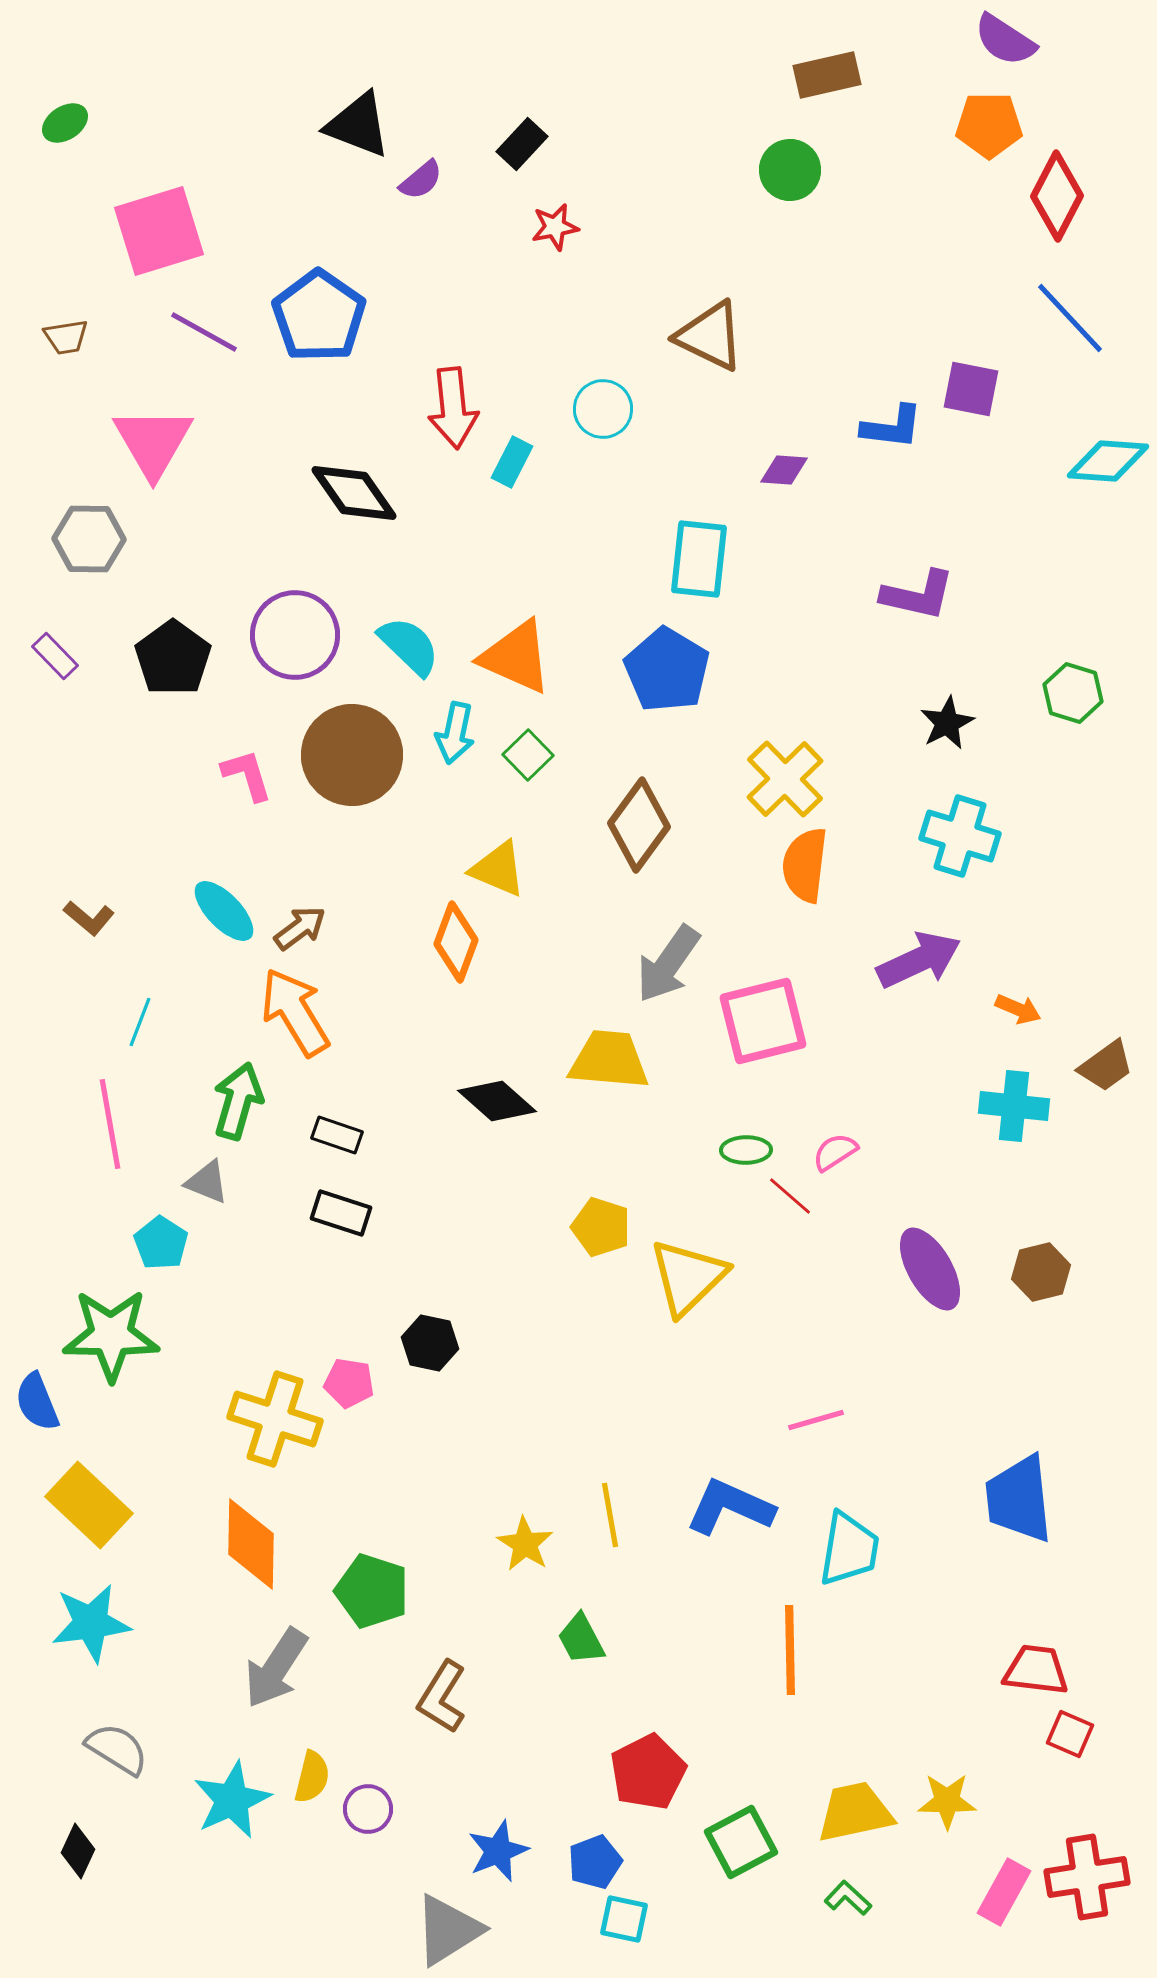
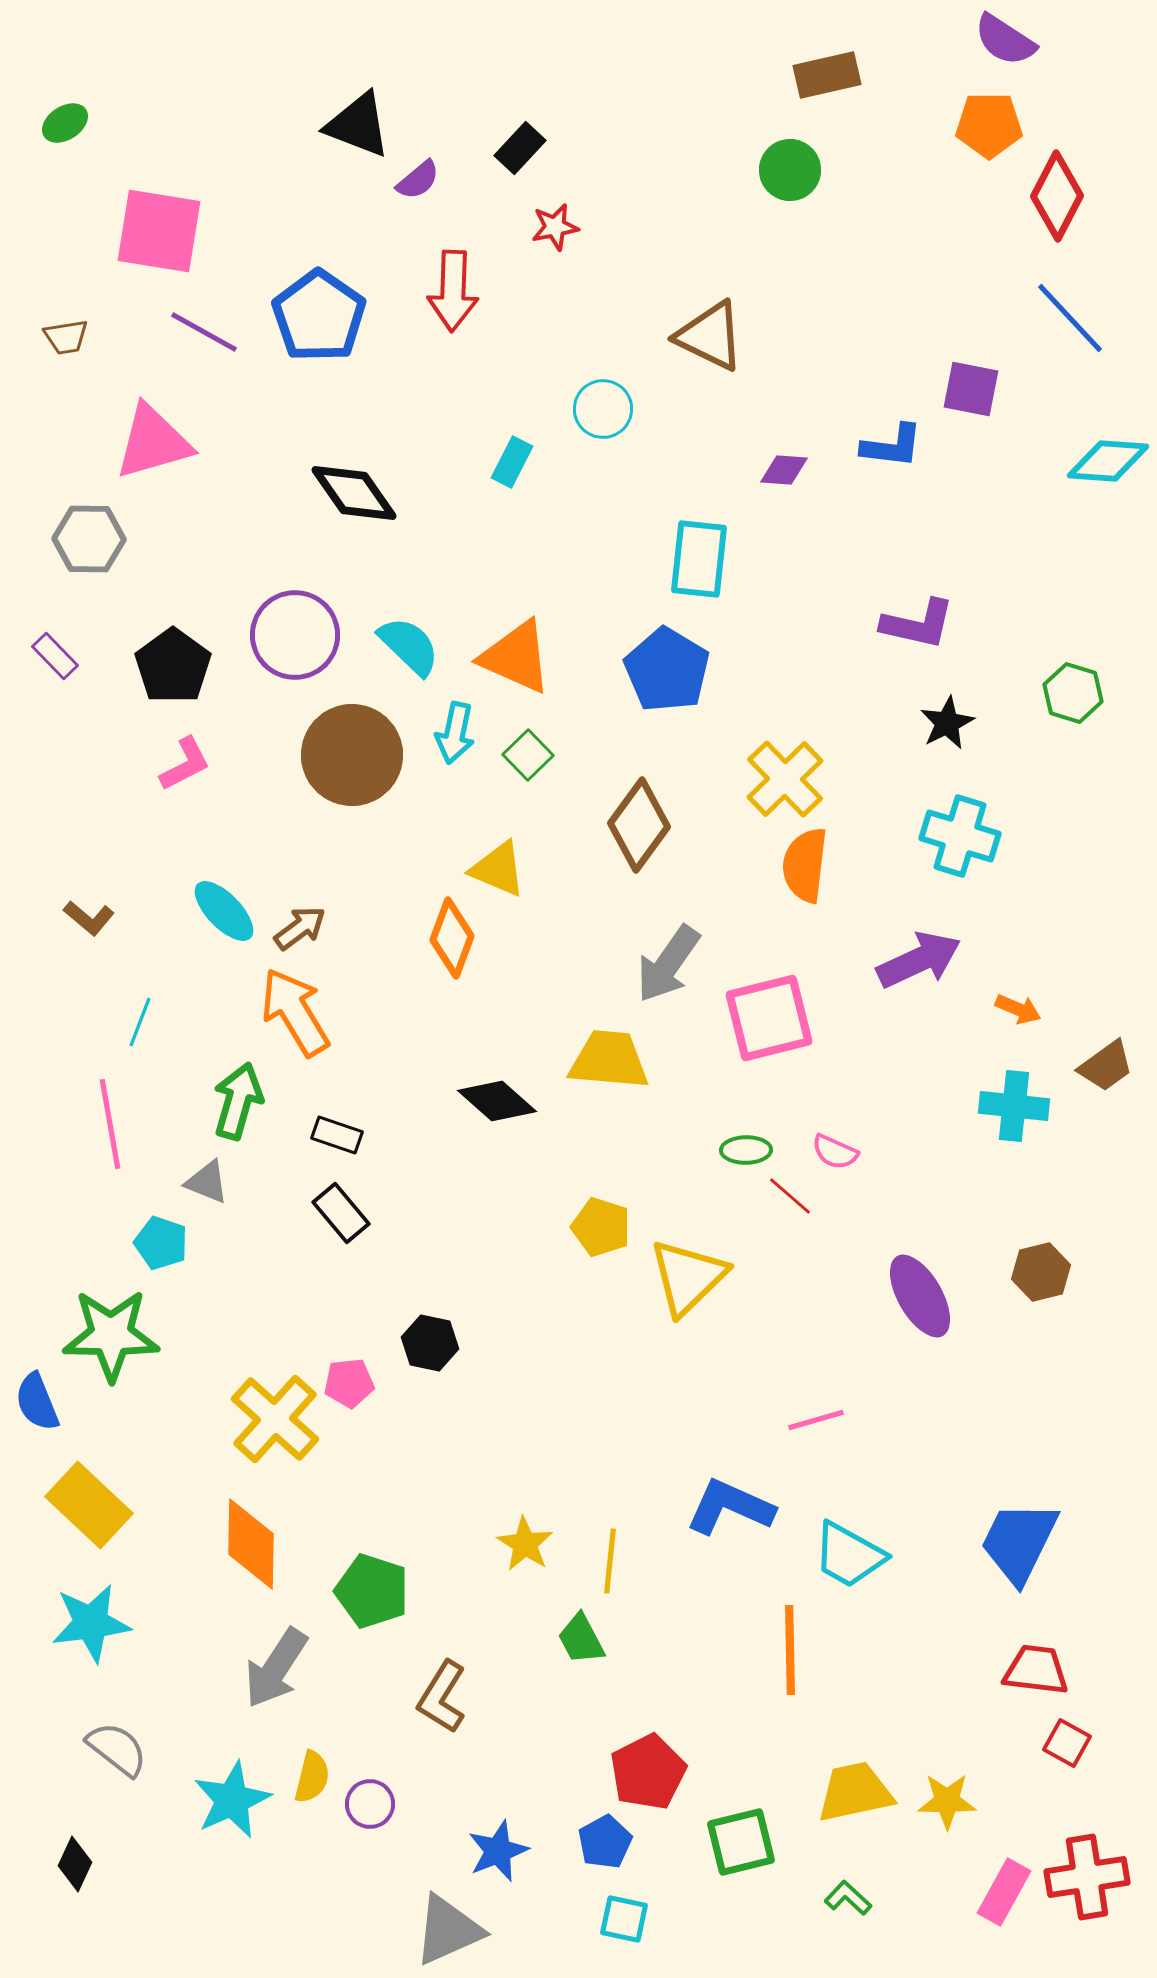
black rectangle at (522, 144): moved 2 px left, 4 px down
purple semicircle at (421, 180): moved 3 px left
pink square at (159, 231): rotated 26 degrees clockwise
red arrow at (453, 408): moved 117 px up; rotated 8 degrees clockwise
blue L-shape at (892, 427): moved 19 px down
pink triangle at (153, 442): rotated 44 degrees clockwise
purple L-shape at (918, 595): moved 29 px down
black pentagon at (173, 658): moved 8 px down
pink L-shape at (247, 775): moved 62 px left, 11 px up; rotated 80 degrees clockwise
orange diamond at (456, 942): moved 4 px left, 4 px up
pink square at (763, 1021): moved 6 px right, 3 px up
pink semicircle at (835, 1152): rotated 123 degrees counterclockwise
black rectangle at (341, 1213): rotated 32 degrees clockwise
cyan pentagon at (161, 1243): rotated 14 degrees counterclockwise
purple ellipse at (930, 1269): moved 10 px left, 27 px down
pink pentagon at (349, 1383): rotated 15 degrees counterclockwise
yellow cross at (275, 1419): rotated 24 degrees clockwise
blue trapezoid at (1019, 1499): moved 43 px down; rotated 32 degrees clockwise
yellow line at (610, 1515): moved 46 px down; rotated 16 degrees clockwise
cyan trapezoid at (849, 1549): moved 6 px down; rotated 110 degrees clockwise
red square at (1070, 1734): moved 3 px left, 9 px down; rotated 6 degrees clockwise
gray semicircle at (117, 1749): rotated 6 degrees clockwise
purple circle at (368, 1809): moved 2 px right, 5 px up
yellow trapezoid at (855, 1812): moved 20 px up
green square at (741, 1842): rotated 14 degrees clockwise
black diamond at (78, 1851): moved 3 px left, 13 px down
blue pentagon at (595, 1862): moved 10 px right, 20 px up; rotated 8 degrees counterclockwise
gray triangle at (448, 1930): rotated 8 degrees clockwise
